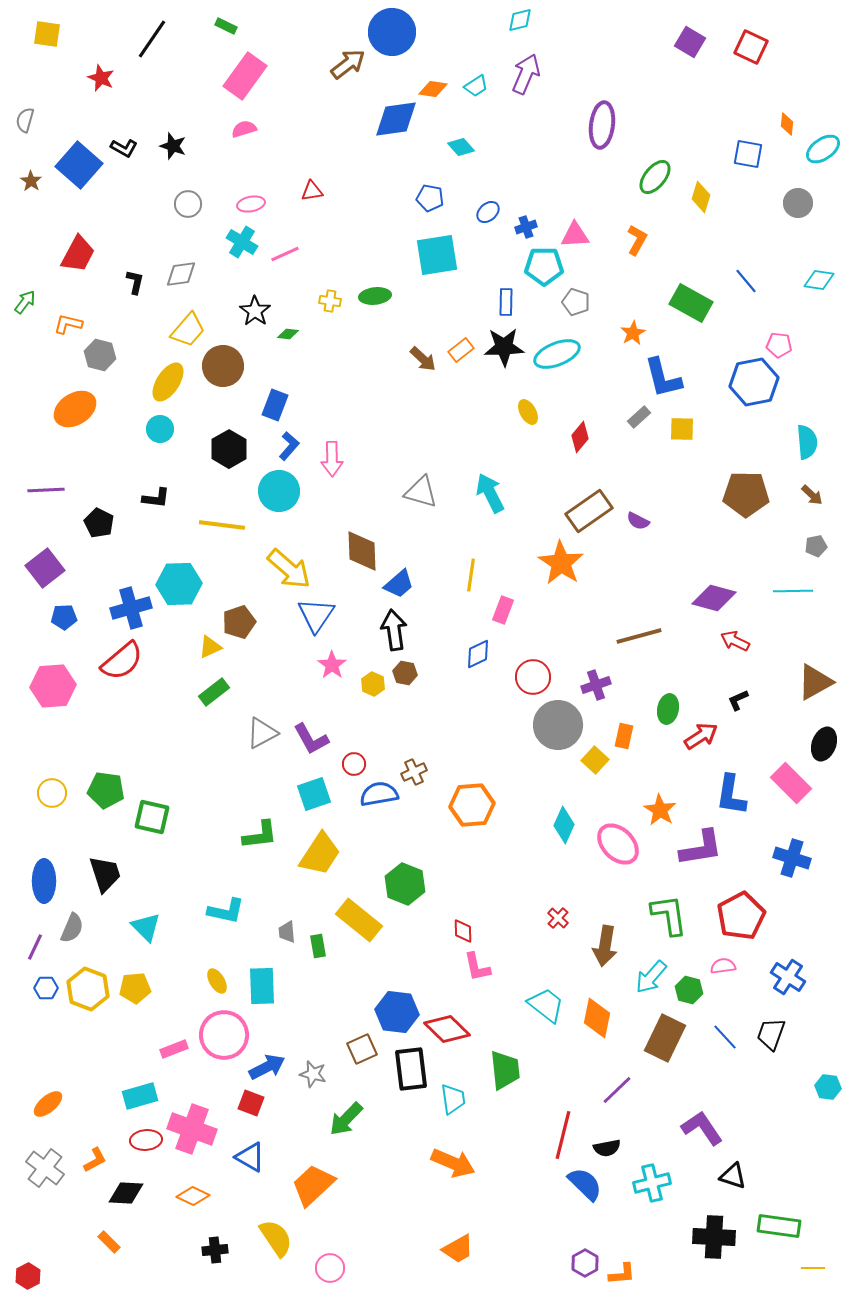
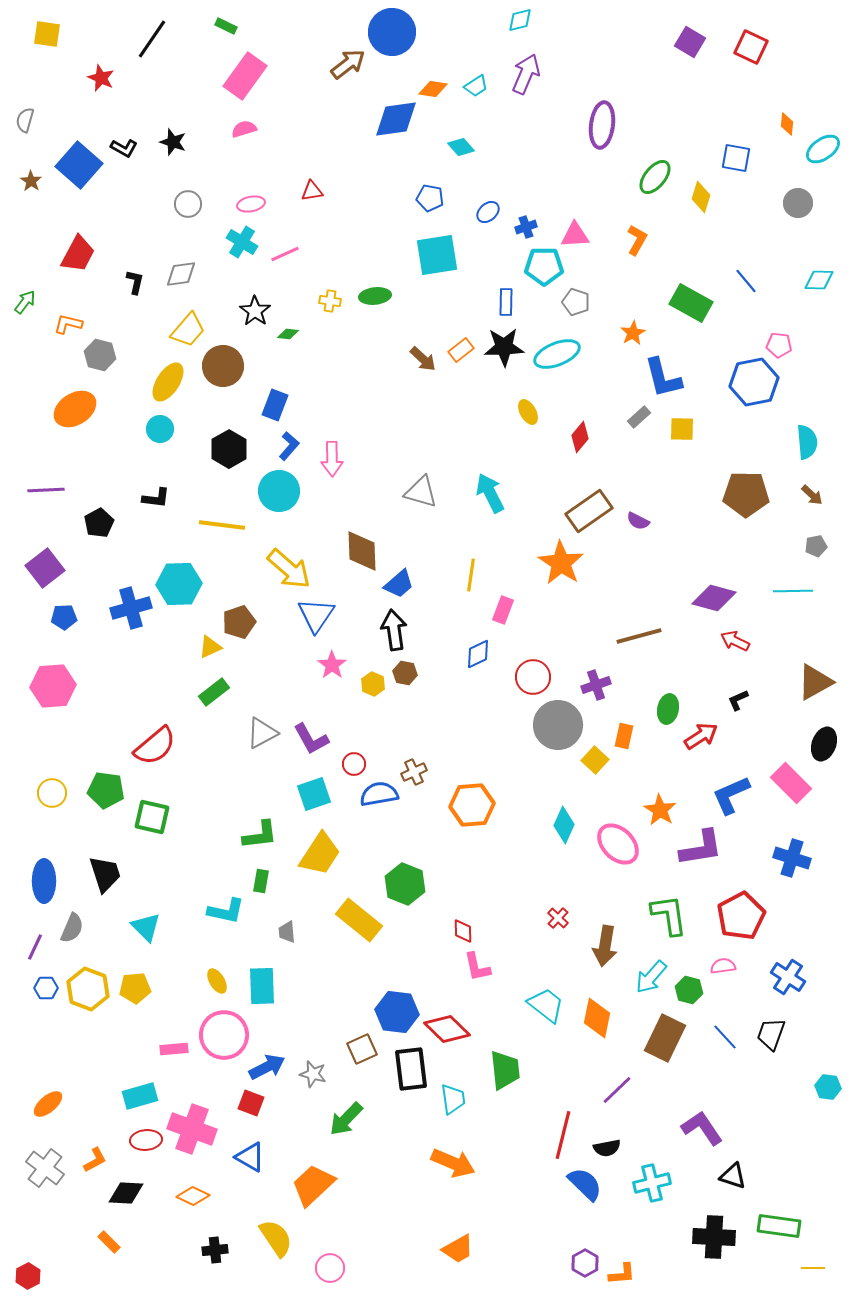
black star at (173, 146): moved 4 px up
blue square at (748, 154): moved 12 px left, 4 px down
cyan diamond at (819, 280): rotated 8 degrees counterclockwise
black pentagon at (99, 523): rotated 16 degrees clockwise
red semicircle at (122, 661): moved 33 px right, 85 px down
blue L-shape at (731, 795): rotated 57 degrees clockwise
green rectangle at (318, 946): moved 57 px left, 65 px up; rotated 20 degrees clockwise
pink rectangle at (174, 1049): rotated 16 degrees clockwise
